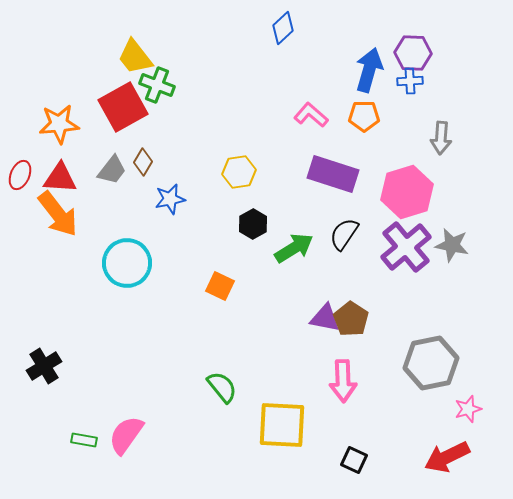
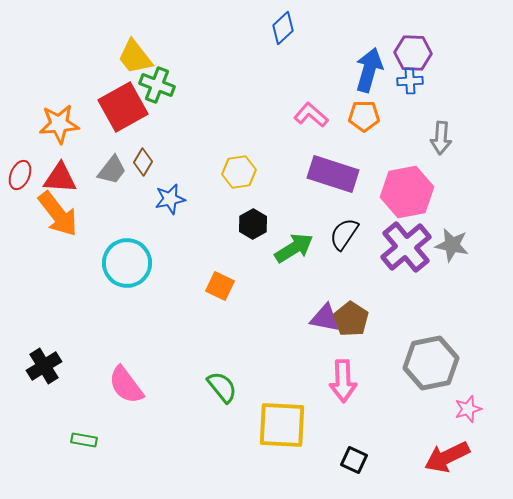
pink hexagon: rotated 6 degrees clockwise
pink semicircle: moved 50 px up; rotated 72 degrees counterclockwise
